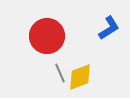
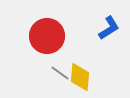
gray line: rotated 30 degrees counterclockwise
yellow diamond: rotated 64 degrees counterclockwise
